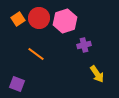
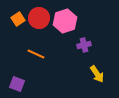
orange line: rotated 12 degrees counterclockwise
